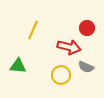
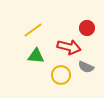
yellow line: rotated 30 degrees clockwise
green triangle: moved 18 px right, 10 px up
